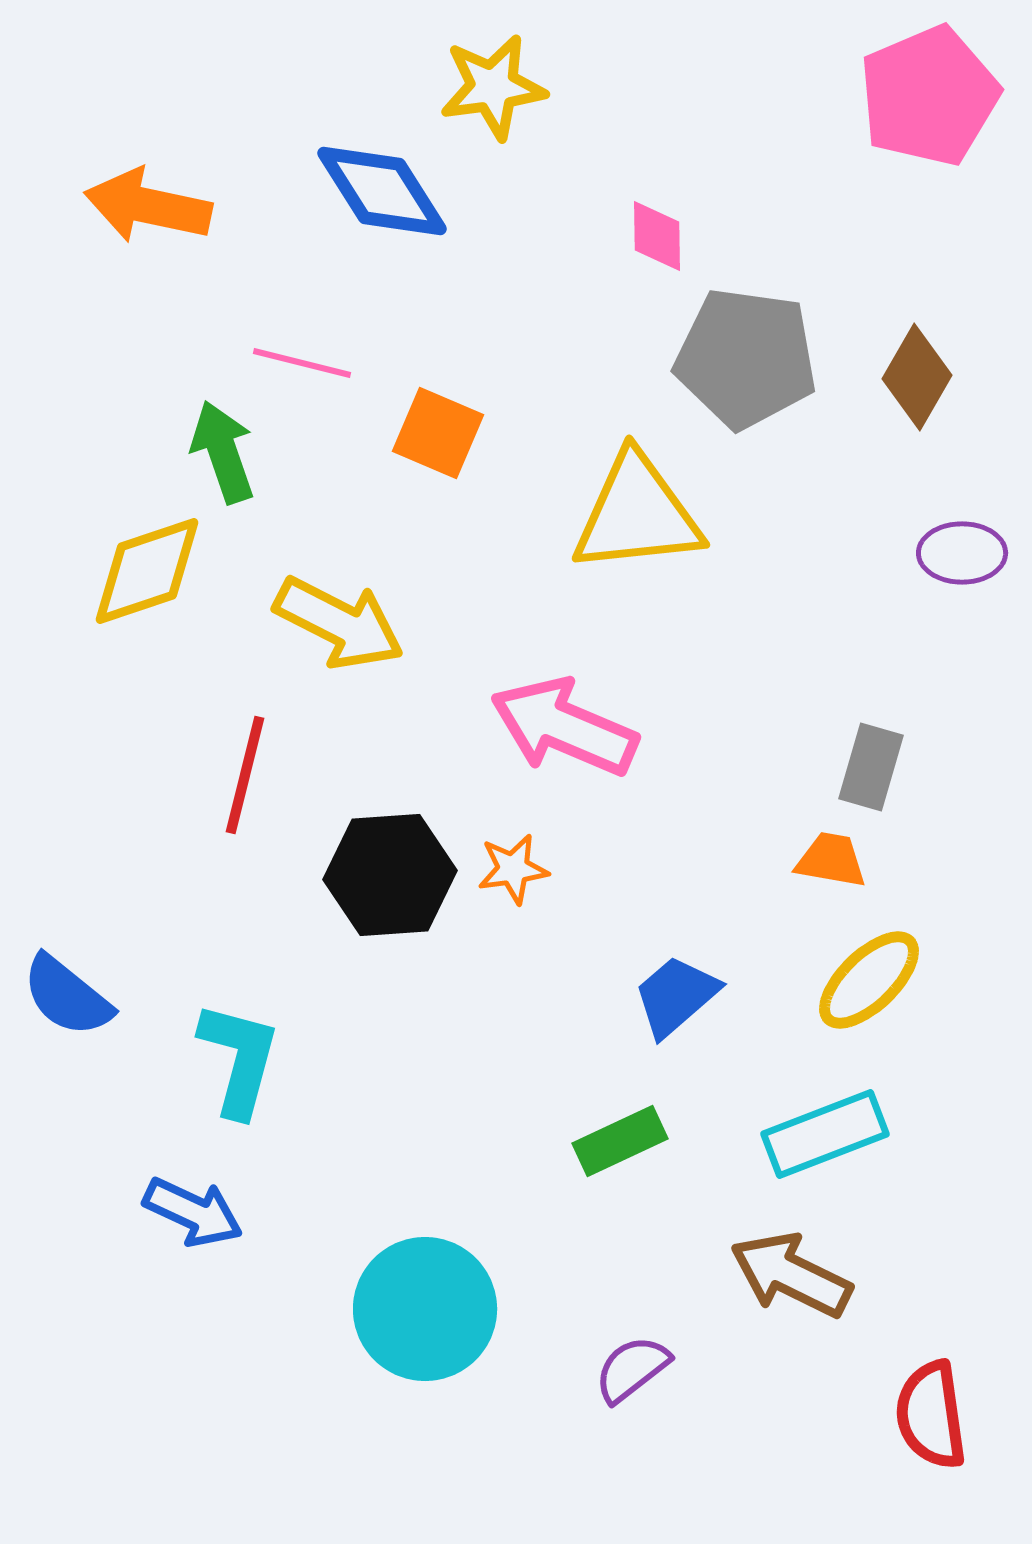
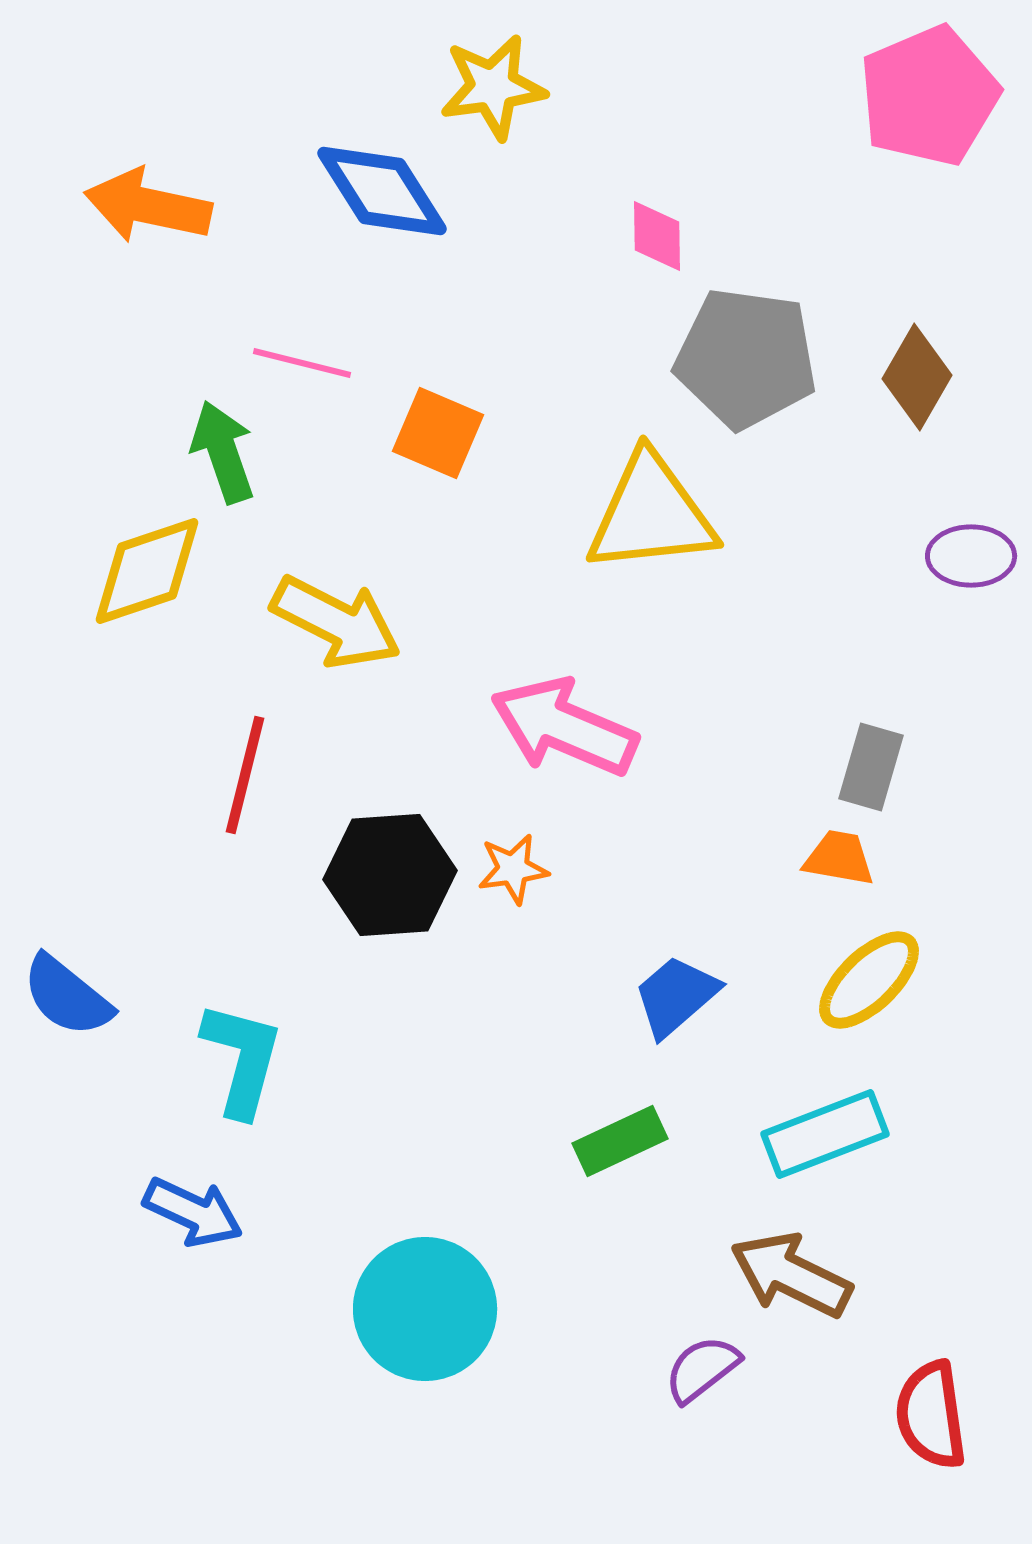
yellow triangle: moved 14 px right
purple ellipse: moved 9 px right, 3 px down
yellow arrow: moved 3 px left, 1 px up
orange trapezoid: moved 8 px right, 2 px up
cyan L-shape: moved 3 px right
purple semicircle: moved 70 px right
